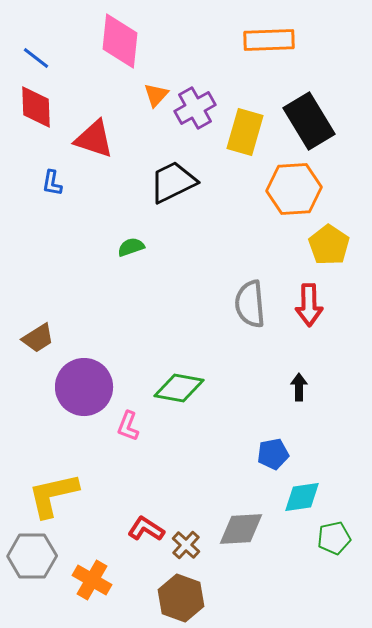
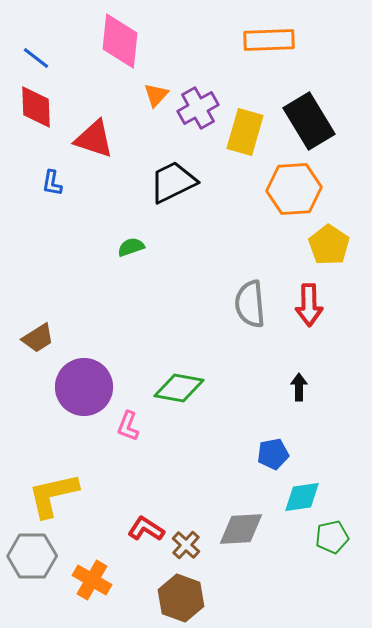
purple cross: moved 3 px right
green pentagon: moved 2 px left, 1 px up
